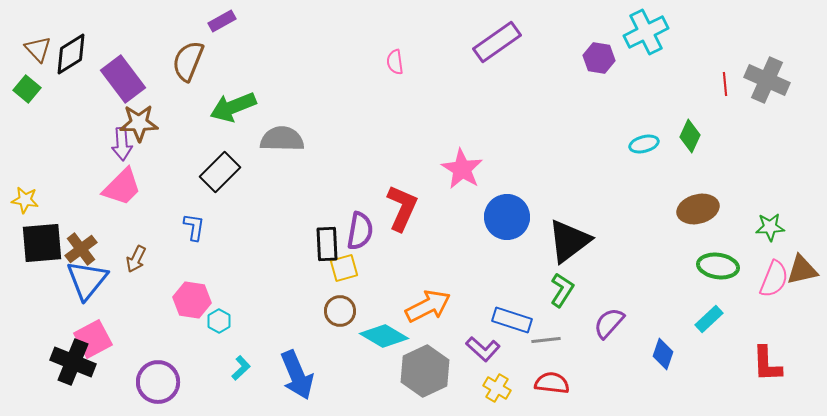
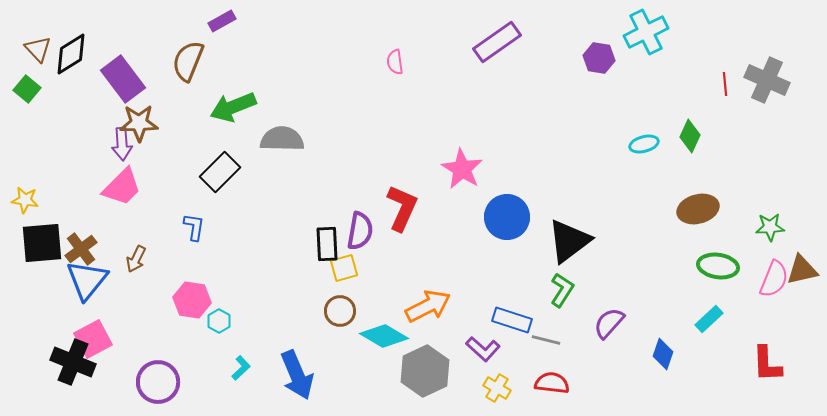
gray line at (546, 340): rotated 20 degrees clockwise
